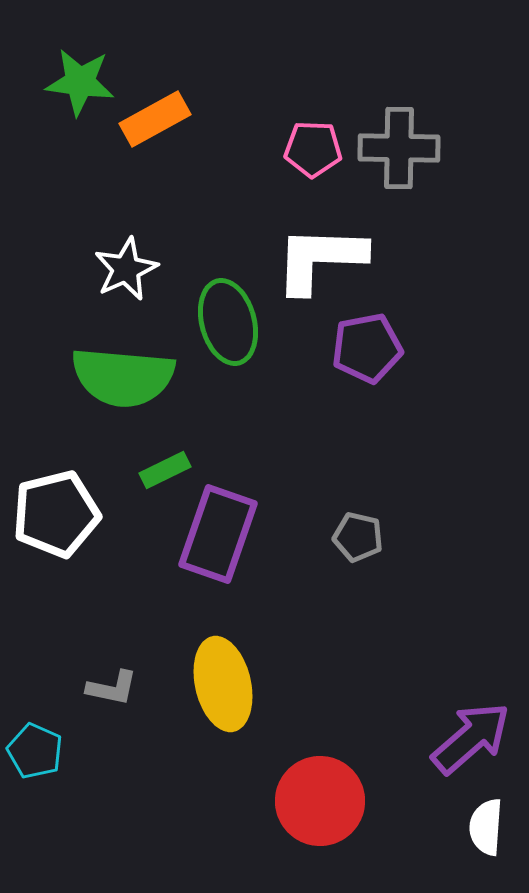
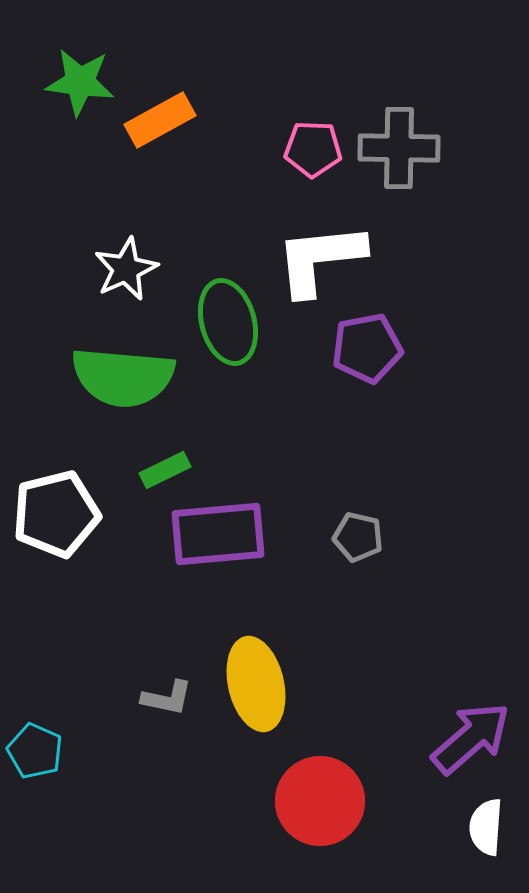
orange rectangle: moved 5 px right, 1 px down
white L-shape: rotated 8 degrees counterclockwise
purple rectangle: rotated 66 degrees clockwise
yellow ellipse: moved 33 px right
gray L-shape: moved 55 px right, 10 px down
